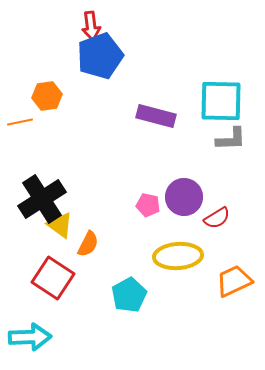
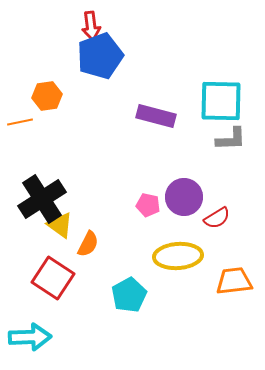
orange trapezoid: rotated 18 degrees clockwise
